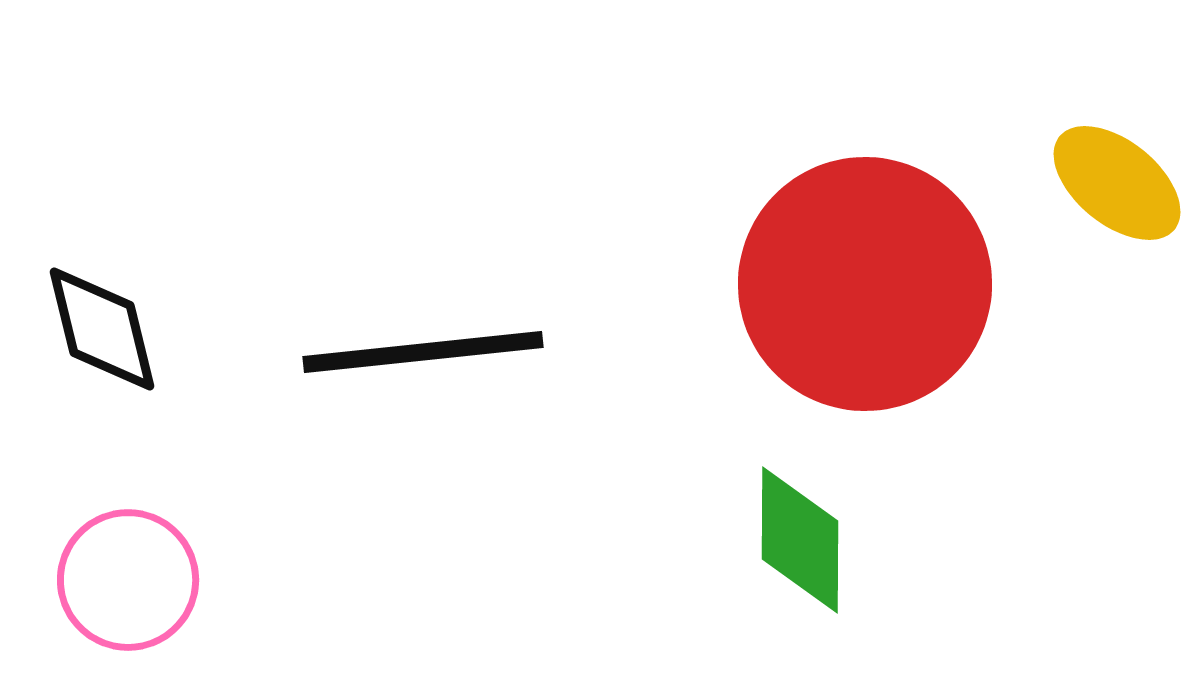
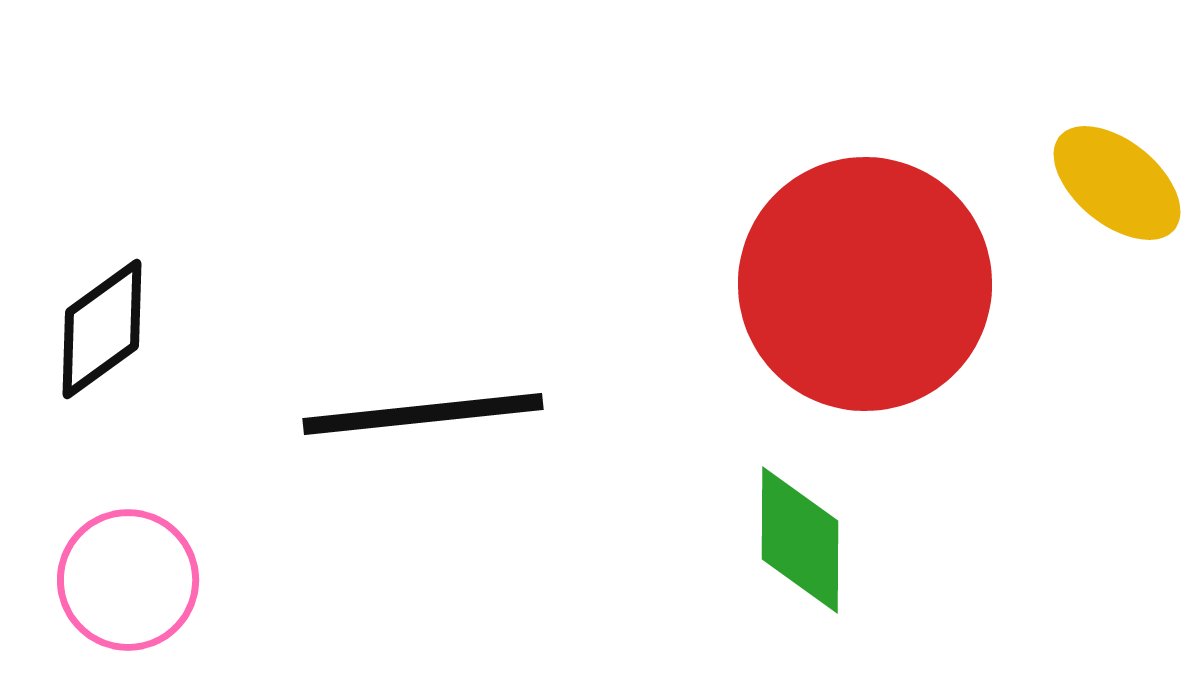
black diamond: rotated 68 degrees clockwise
black line: moved 62 px down
